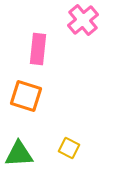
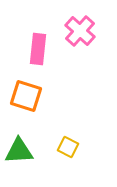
pink cross: moved 3 px left, 11 px down; rotated 8 degrees counterclockwise
yellow square: moved 1 px left, 1 px up
green triangle: moved 3 px up
